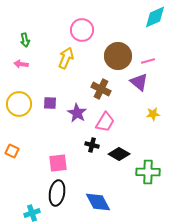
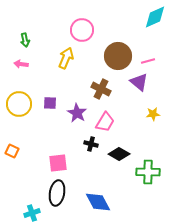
black cross: moved 1 px left, 1 px up
